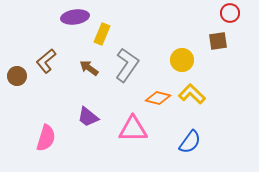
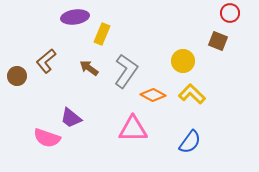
brown square: rotated 30 degrees clockwise
yellow circle: moved 1 px right, 1 px down
gray L-shape: moved 1 px left, 6 px down
orange diamond: moved 5 px left, 3 px up; rotated 15 degrees clockwise
purple trapezoid: moved 17 px left, 1 px down
pink semicircle: moved 1 px right; rotated 92 degrees clockwise
